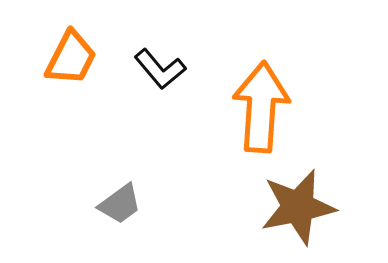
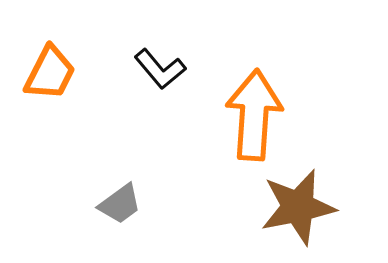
orange trapezoid: moved 21 px left, 15 px down
orange arrow: moved 7 px left, 8 px down
